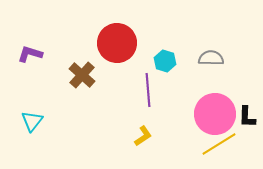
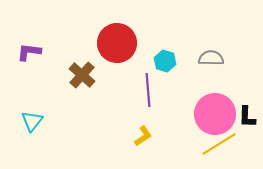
purple L-shape: moved 1 px left, 2 px up; rotated 10 degrees counterclockwise
